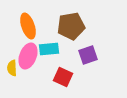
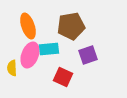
pink ellipse: moved 2 px right, 1 px up
